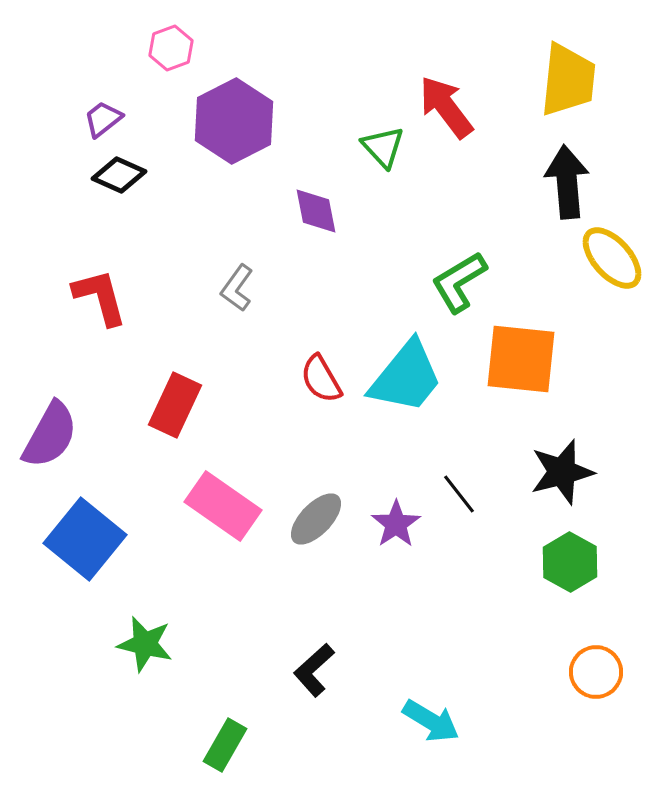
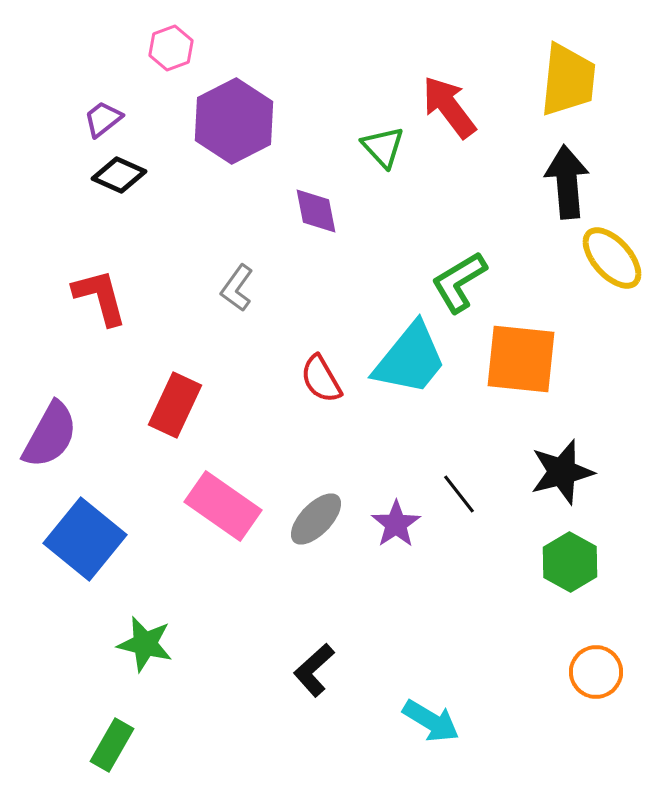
red arrow: moved 3 px right
cyan trapezoid: moved 4 px right, 18 px up
green rectangle: moved 113 px left
